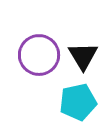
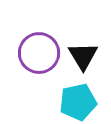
purple circle: moved 2 px up
